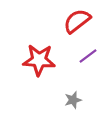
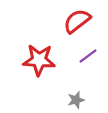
gray star: moved 3 px right
